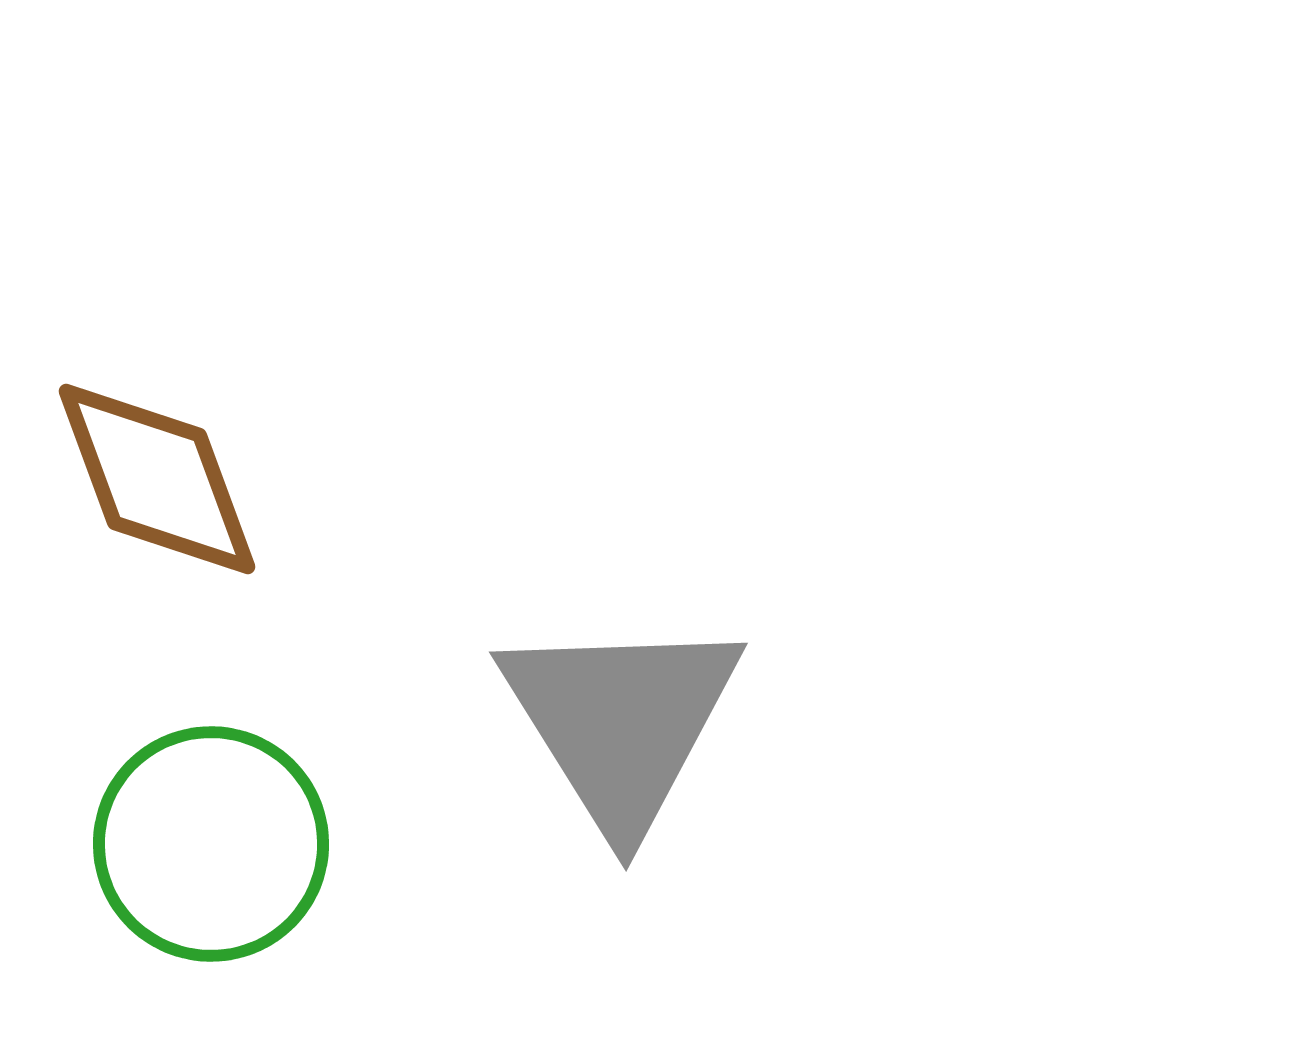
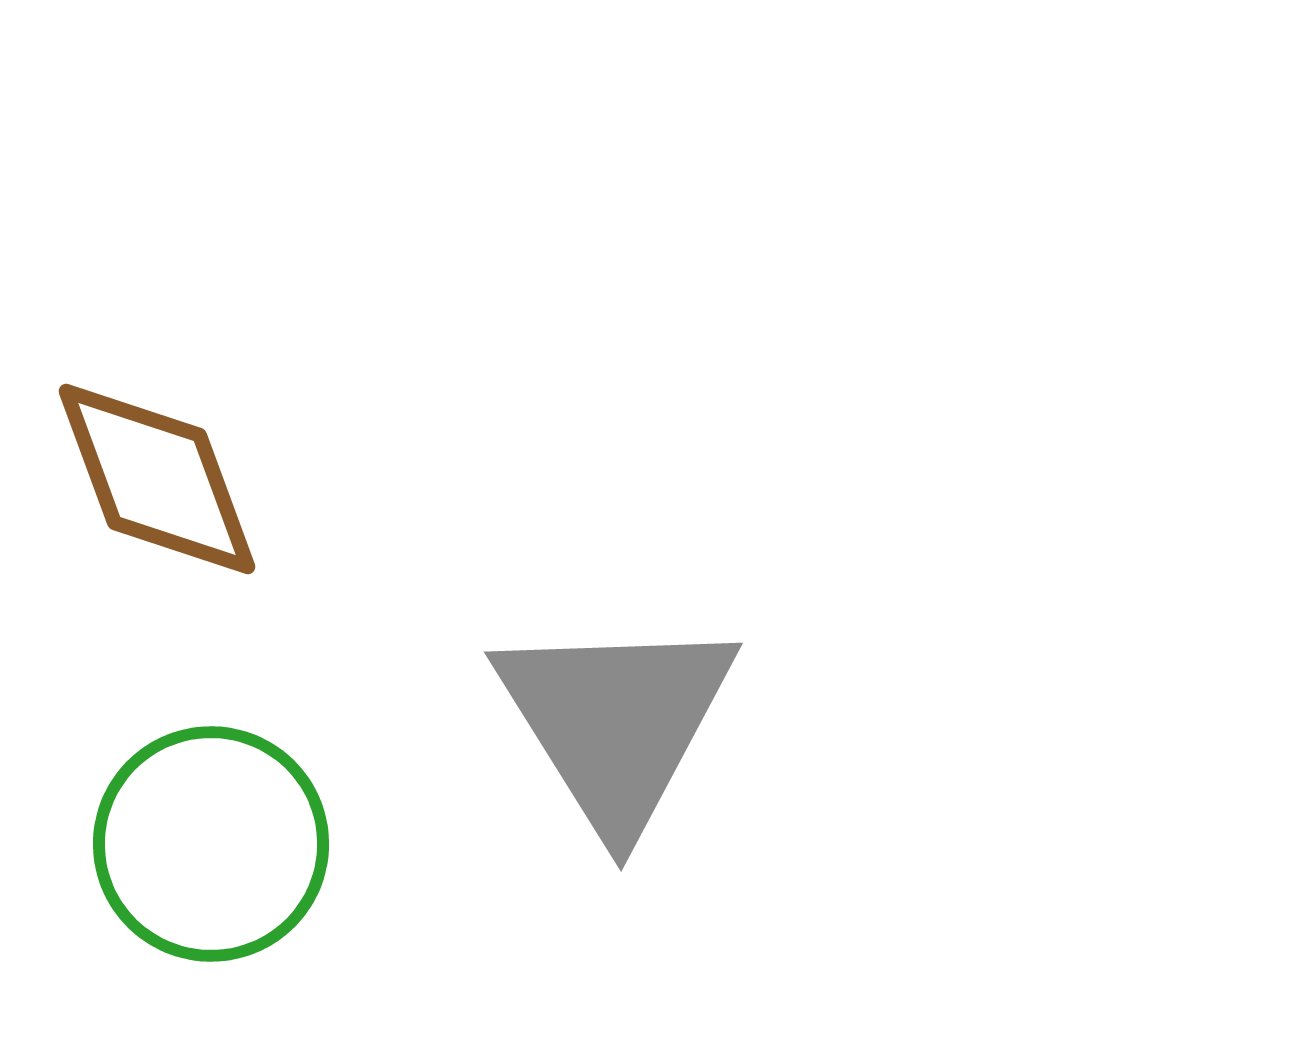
gray triangle: moved 5 px left
